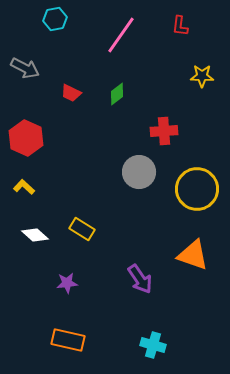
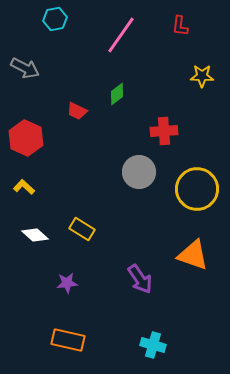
red trapezoid: moved 6 px right, 18 px down
